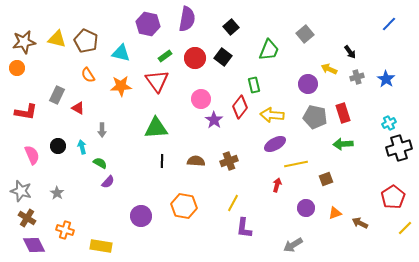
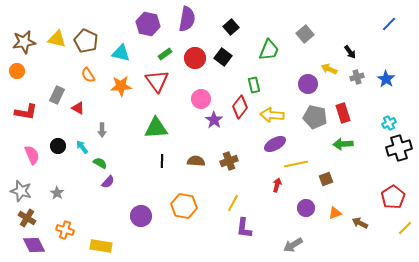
green rectangle at (165, 56): moved 2 px up
orange circle at (17, 68): moved 3 px down
cyan arrow at (82, 147): rotated 24 degrees counterclockwise
